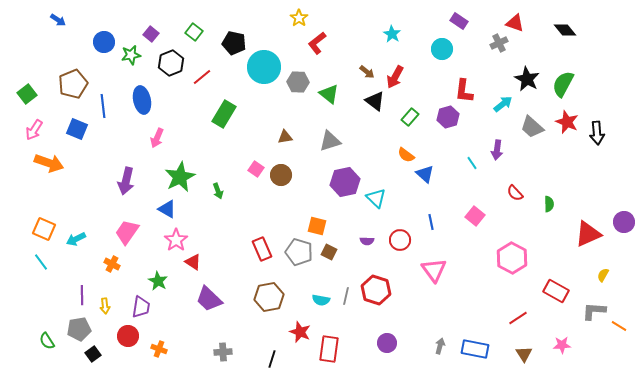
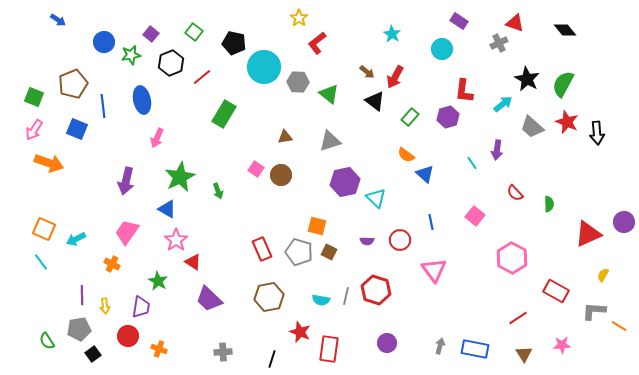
green square at (27, 94): moved 7 px right, 3 px down; rotated 30 degrees counterclockwise
